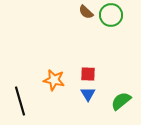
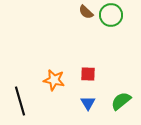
blue triangle: moved 9 px down
